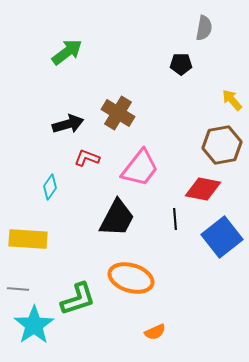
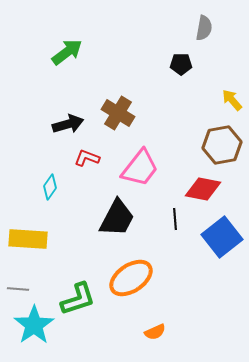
orange ellipse: rotated 51 degrees counterclockwise
